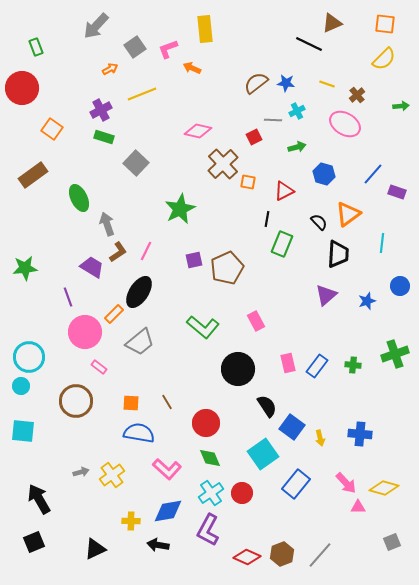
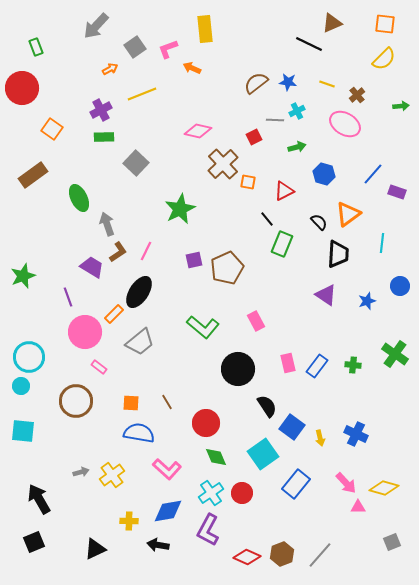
blue star at (286, 83): moved 2 px right, 1 px up
gray line at (273, 120): moved 2 px right
green rectangle at (104, 137): rotated 18 degrees counterclockwise
black line at (267, 219): rotated 49 degrees counterclockwise
green star at (25, 268): moved 2 px left, 8 px down; rotated 15 degrees counterclockwise
purple triangle at (326, 295): rotated 45 degrees counterclockwise
green cross at (395, 354): rotated 36 degrees counterclockwise
blue cross at (360, 434): moved 4 px left; rotated 20 degrees clockwise
green diamond at (210, 458): moved 6 px right, 1 px up
yellow cross at (131, 521): moved 2 px left
